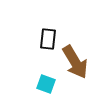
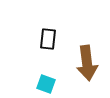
brown arrow: moved 12 px right, 1 px down; rotated 24 degrees clockwise
